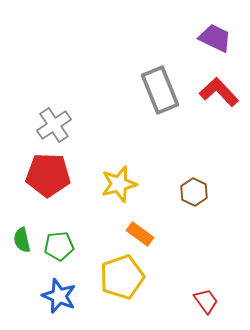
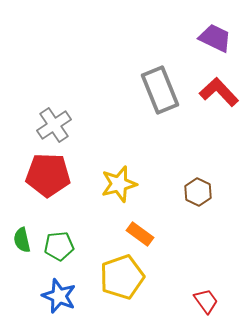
brown hexagon: moved 4 px right
